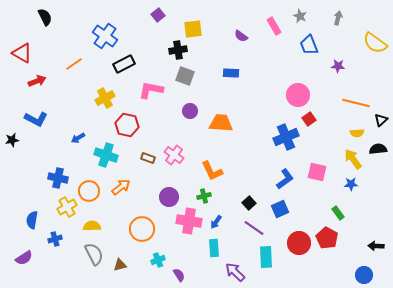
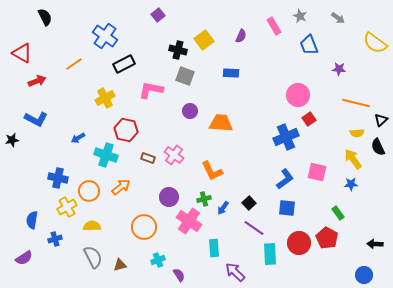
gray arrow at (338, 18): rotated 112 degrees clockwise
yellow square at (193, 29): moved 11 px right, 11 px down; rotated 30 degrees counterclockwise
purple semicircle at (241, 36): rotated 104 degrees counterclockwise
black cross at (178, 50): rotated 24 degrees clockwise
purple star at (338, 66): moved 1 px right, 3 px down
red hexagon at (127, 125): moved 1 px left, 5 px down
black semicircle at (378, 149): moved 2 px up; rotated 108 degrees counterclockwise
green cross at (204, 196): moved 3 px down
blue square at (280, 209): moved 7 px right, 1 px up; rotated 30 degrees clockwise
pink cross at (189, 221): rotated 25 degrees clockwise
blue arrow at (216, 222): moved 7 px right, 14 px up
orange circle at (142, 229): moved 2 px right, 2 px up
black arrow at (376, 246): moved 1 px left, 2 px up
gray semicircle at (94, 254): moved 1 px left, 3 px down
cyan rectangle at (266, 257): moved 4 px right, 3 px up
